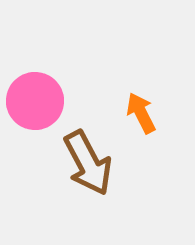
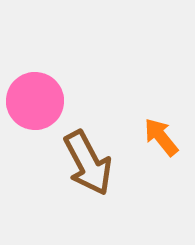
orange arrow: moved 20 px right, 24 px down; rotated 12 degrees counterclockwise
